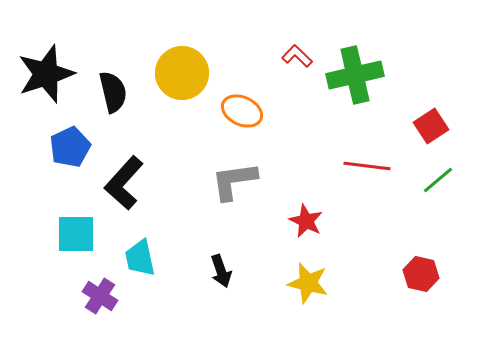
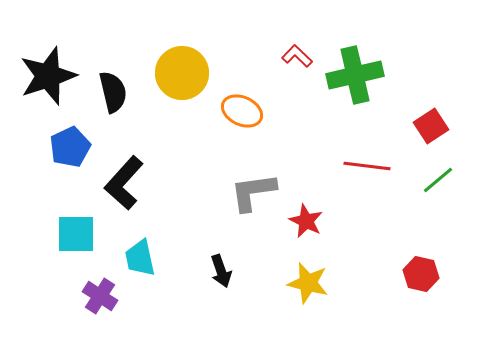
black star: moved 2 px right, 2 px down
gray L-shape: moved 19 px right, 11 px down
